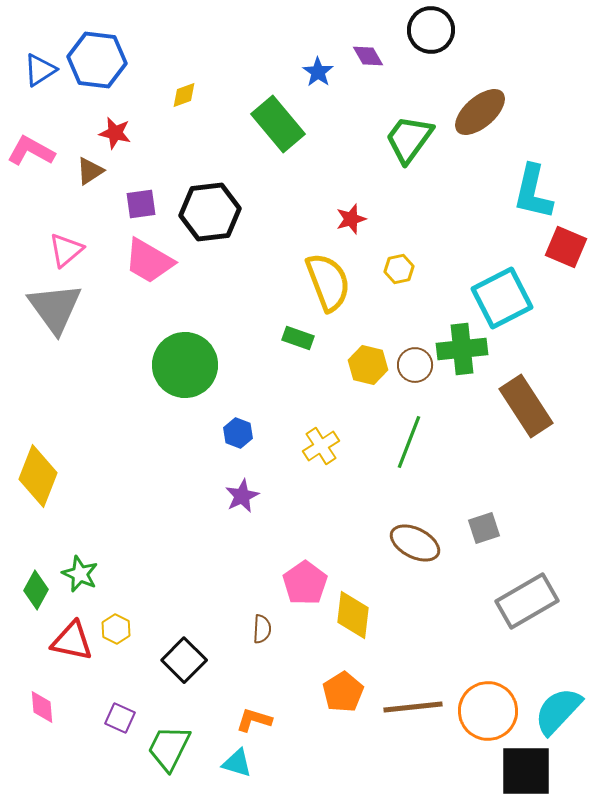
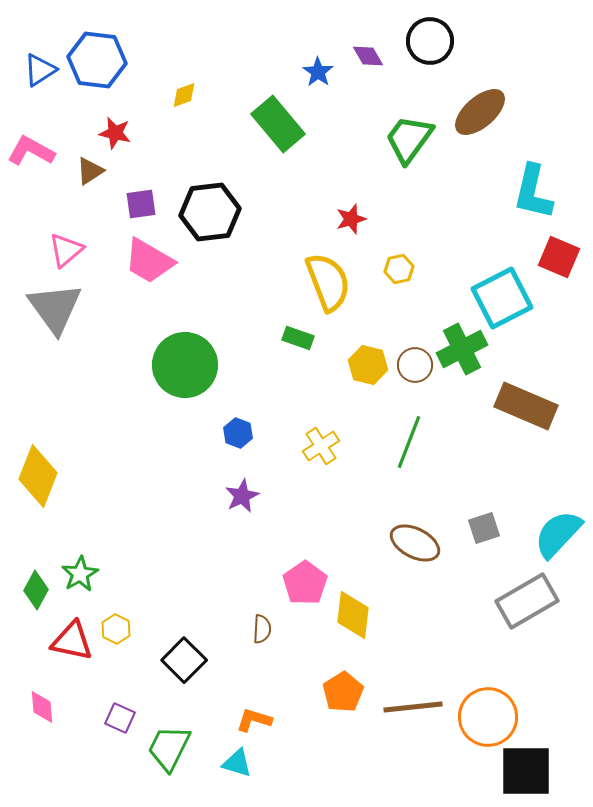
black circle at (431, 30): moved 1 px left, 11 px down
red square at (566, 247): moved 7 px left, 10 px down
green cross at (462, 349): rotated 21 degrees counterclockwise
brown rectangle at (526, 406): rotated 34 degrees counterclockwise
green star at (80, 574): rotated 18 degrees clockwise
orange circle at (488, 711): moved 6 px down
cyan semicircle at (558, 711): moved 177 px up
